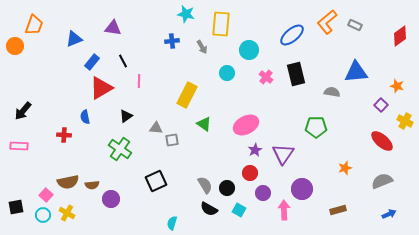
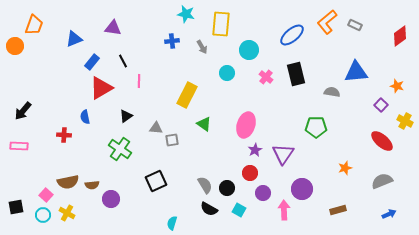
pink ellipse at (246, 125): rotated 45 degrees counterclockwise
